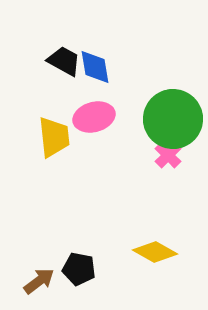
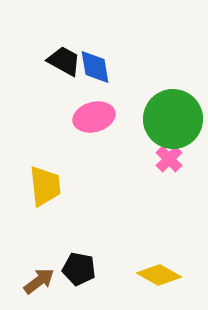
yellow trapezoid: moved 9 px left, 49 px down
pink cross: moved 1 px right, 4 px down
yellow diamond: moved 4 px right, 23 px down
